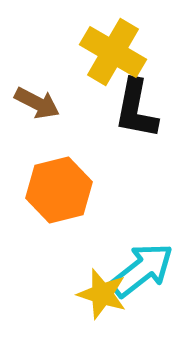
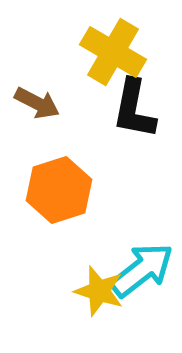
black L-shape: moved 2 px left
orange hexagon: rotated 4 degrees counterclockwise
yellow star: moved 3 px left, 3 px up
